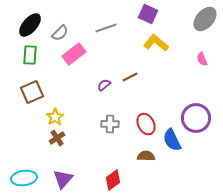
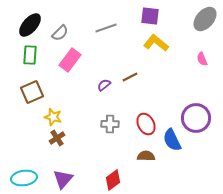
purple square: moved 2 px right, 2 px down; rotated 18 degrees counterclockwise
pink rectangle: moved 4 px left, 6 px down; rotated 15 degrees counterclockwise
yellow star: moved 2 px left; rotated 24 degrees counterclockwise
